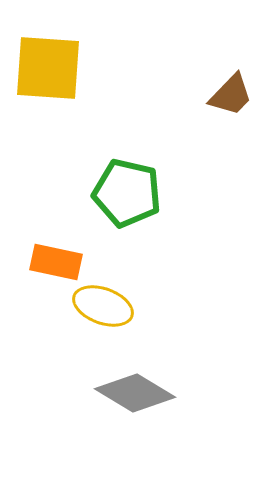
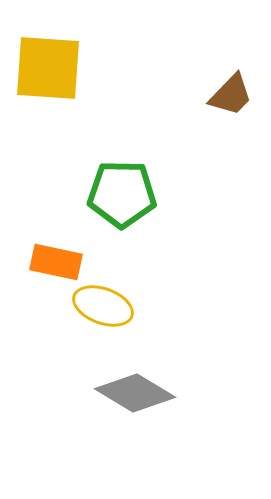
green pentagon: moved 5 px left, 1 px down; rotated 12 degrees counterclockwise
